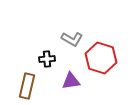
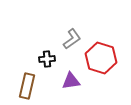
gray L-shape: rotated 65 degrees counterclockwise
